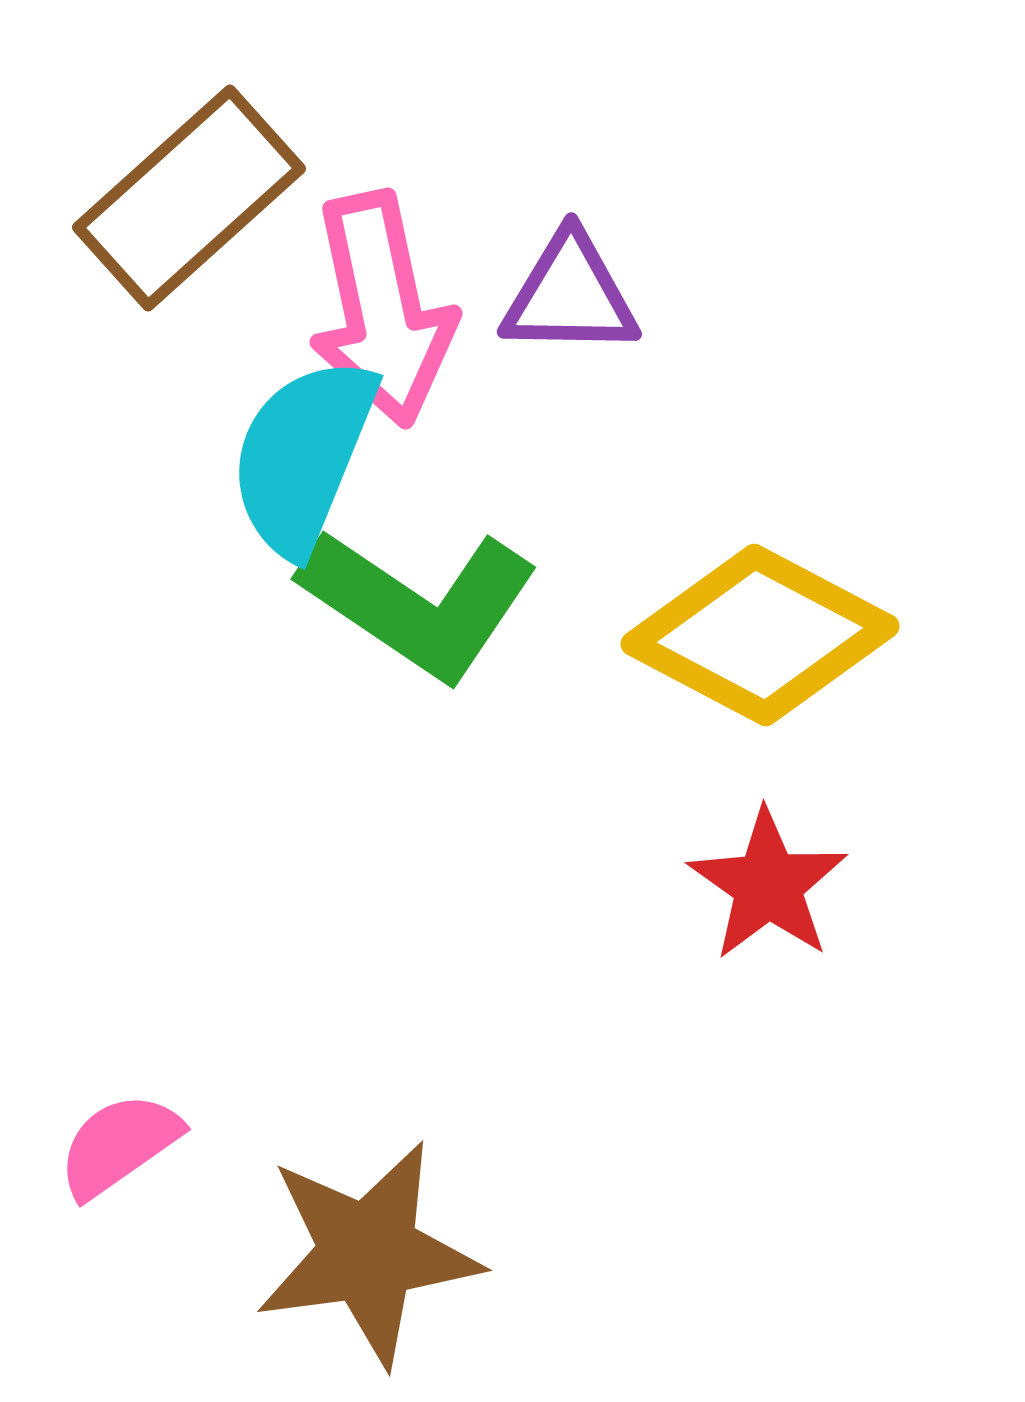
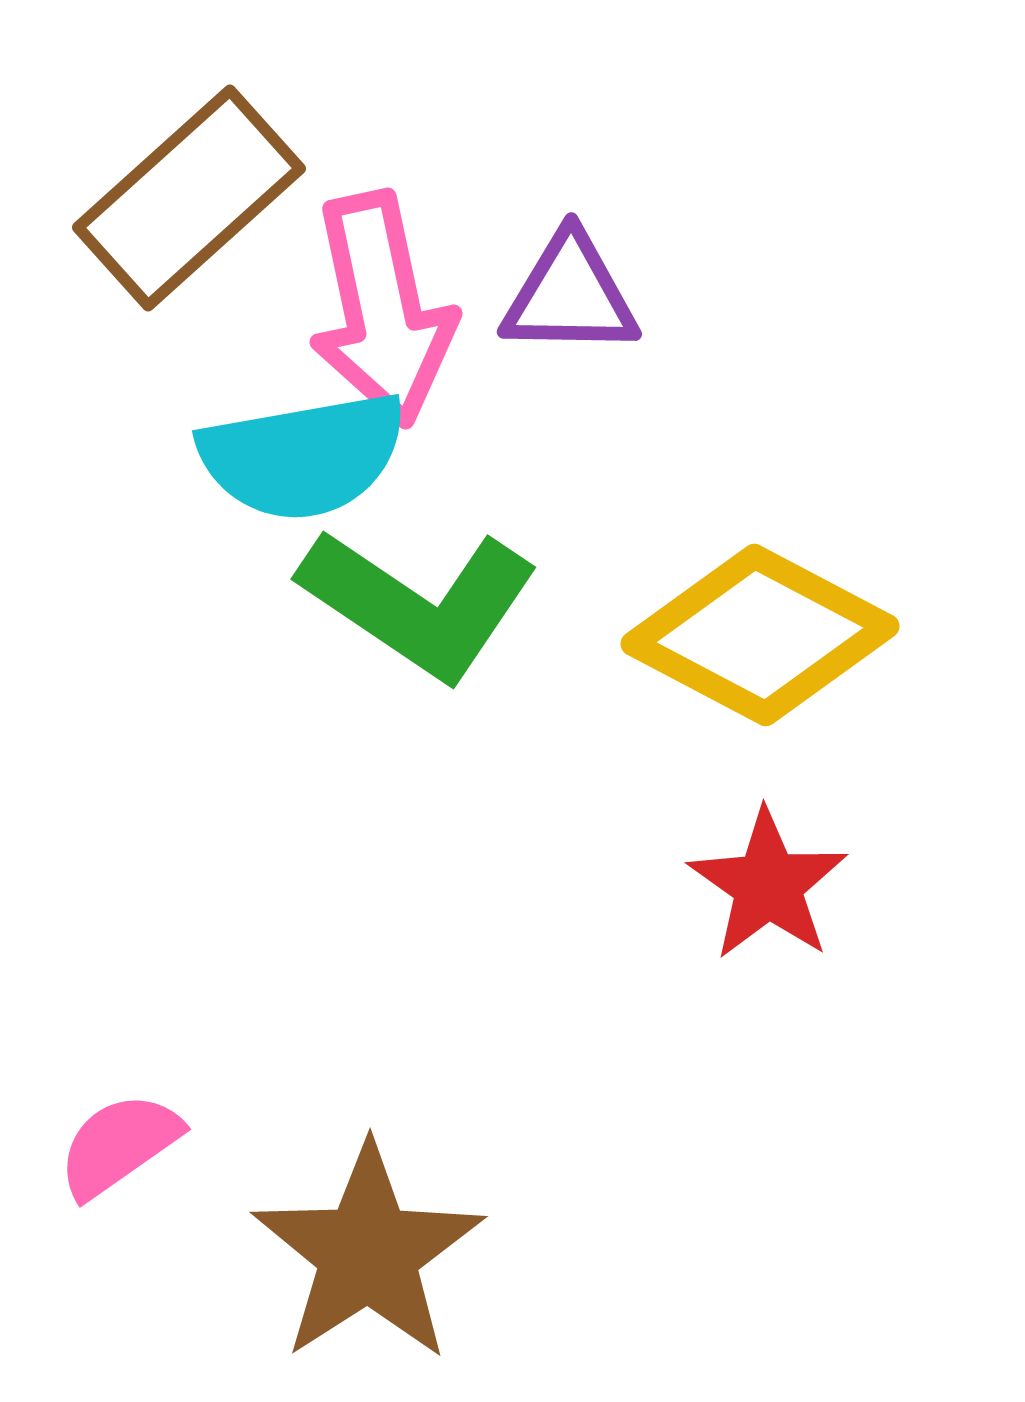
cyan semicircle: rotated 122 degrees counterclockwise
brown star: rotated 25 degrees counterclockwise
